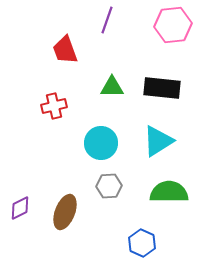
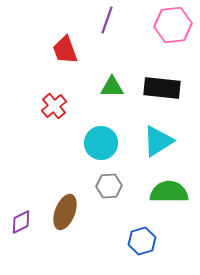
red cross: rotated 25 degrees counterclockwise
purple diamond: moved 1 px right, 14 px down
blue hexagon: moved 2 px up; rotated 20 degrees clockwise
